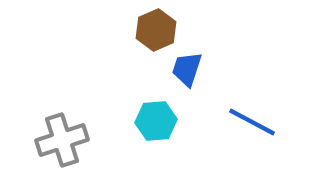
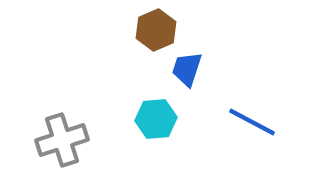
cyan hexagon: moved 2 px up
